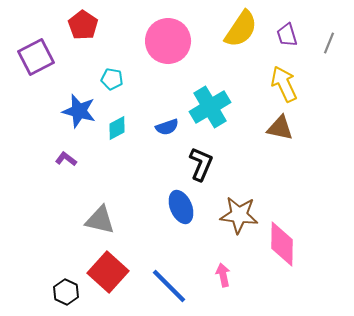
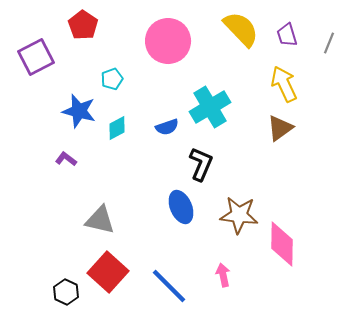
yellow semicircle: rotated 78 degrees counterclockwise
cyan pentagon: rotated 30 degrees counterclockwise
brown triangle: rotated 48 degrees counterclockwise
